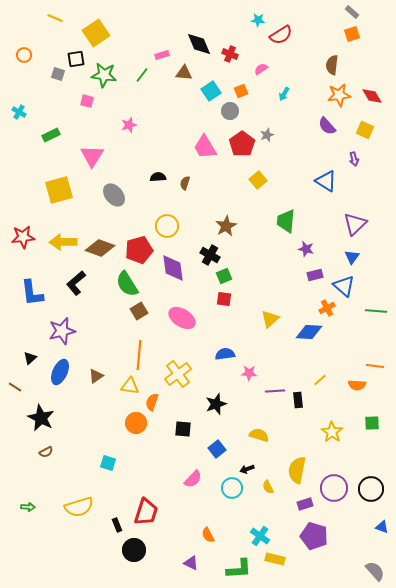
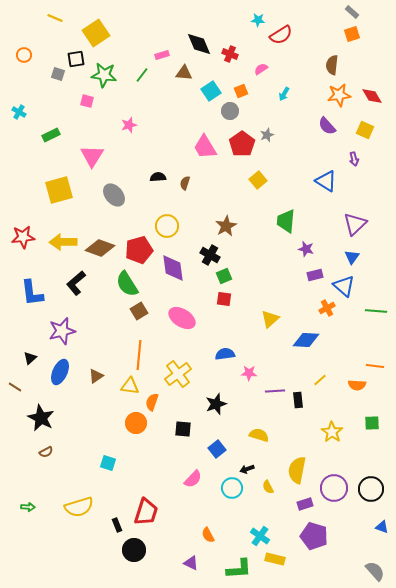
blue diamond at (309, 332): moved 3 px left, 8 px down
